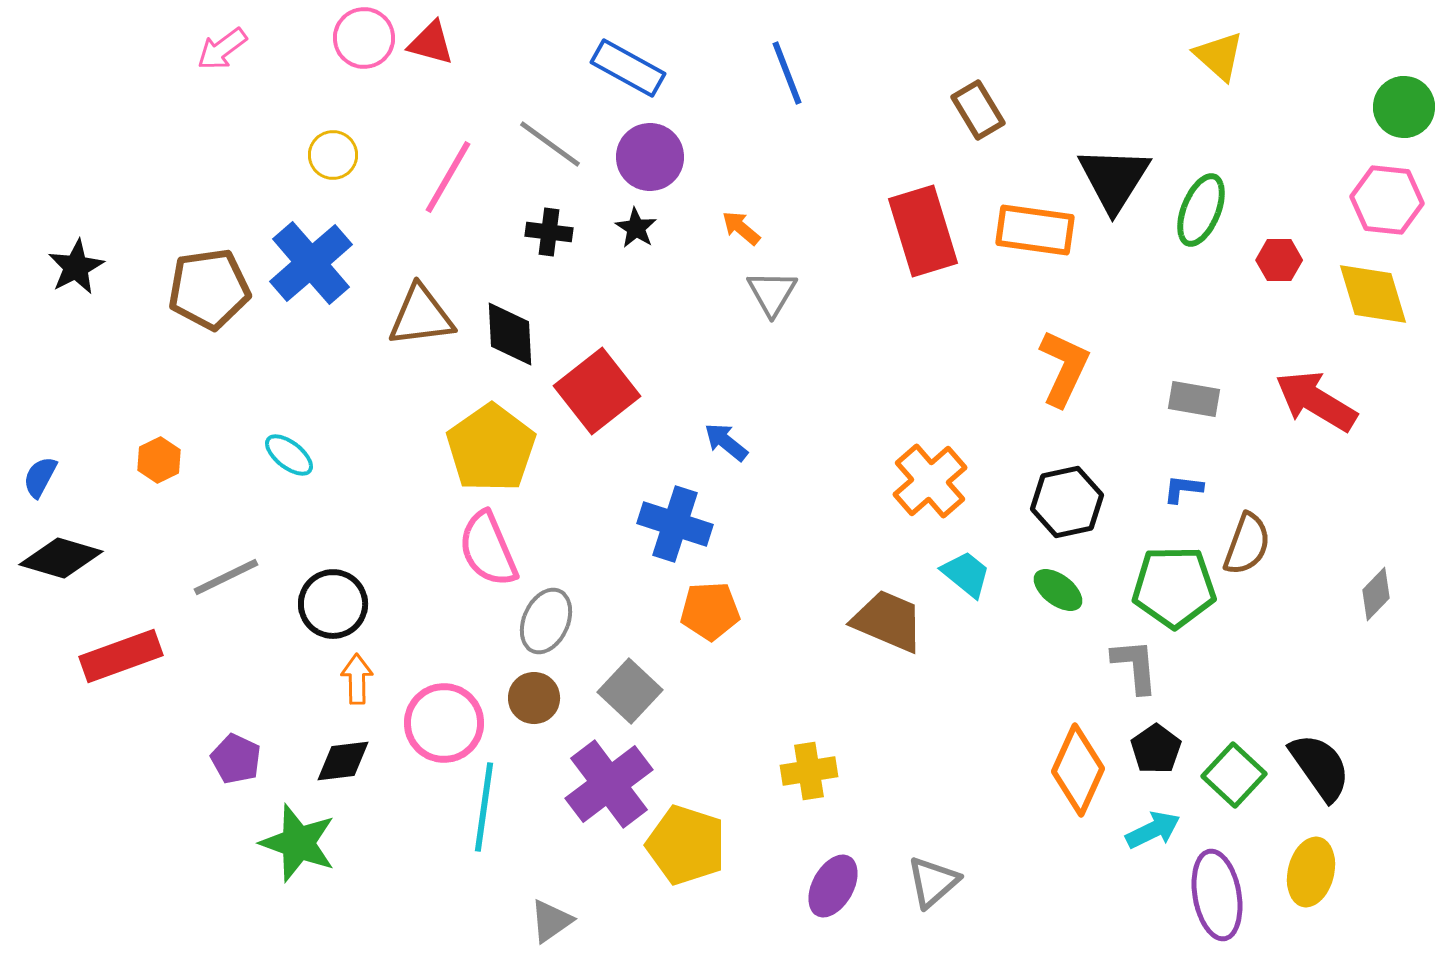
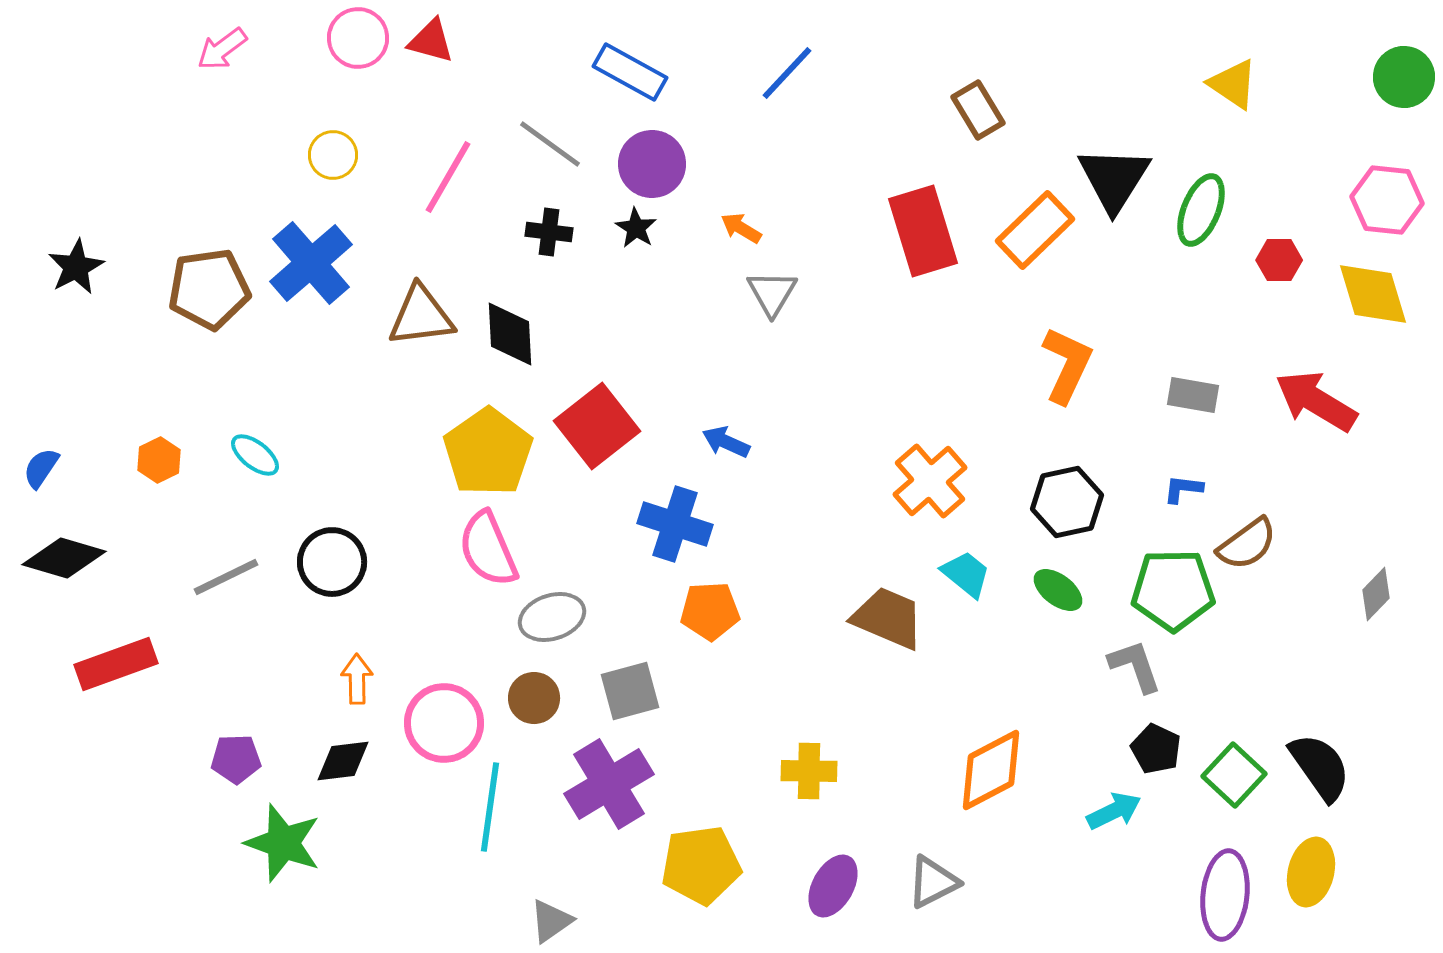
pink circle at (364, 38): moved 6 px left
red triangle at (431, 43): moved 2 px up
yellow triangle at (1219, 56): moved 14 px right, 28 px down; rotated 8 degrees counterclockwise
blue rectangle at (628, 68): moved 2 px right, 4 px down
blue line at (787, 73): rotated 64 degrees clockwise
green circle at (1404, 107): moved 30 px up
purple circle at (650, 157): moved 2 px right, 7 px down
orange arrow at (741, 228): rotated 9 degrees counterclockwise
orange rectangle at (1035, 230): rotated 52 degrees counterclockwise
orange L-shape at (1064, 368): moved 3 px right, 3 px up
red square at (597, 391): moved 35 px down
gray rectangle at (1194, 399): moved 1 px left, 4 px up
blue arrow at (726, 442): rotated 15 degrees counterclockwise
yellow pentagon at (491, 448): moved 3 px left, 4 px down
cyan ellipse at (289, 455): moved 34 px left
blue semicircle at (40, 477): moved 1 px right, 9 px up; rotated 6 degrees clockwise
brown semicircle at (1247, 544): rotated 34 degrees clockwise
black diamond at (61, 558): moved 3 px right
green pentagon at (1174, 587): moved 1 px left, 3 px down
black circle at (333, 604): moved 1 px left, 42 px up
gray ellipse at (546, 621): moved 6 px right, 4 px up; rotated 48 degrees clockwise
brown trapezoid at (888, 621): moved 3 px up
red rectangle at (121, 656): moved 5 px left, 8 px down
gray L-shape at (1135, 666): rotated 14 degrees counterclockwise
gray square at (630, 691): rotated 32 degrees clockwise
black pentagon at (1156, 749): rotated 12 degrees counterclockwise
purple pentagon at (236, 759): rotated 27 degrees counterclockwise
orange diamond at (1078, 770): moved 87 px left; rotated 38 degrees clockwise
yellow cross at (809, 771): rotated 10 degrees clockwise
purple cross at (609, 784): rotated 6 degrees clockwise
cyan line at (484, 807): moved 6 px right
cyan arrow at (1153, 830): moved 39 px left, 19 px up
green star at (298, 843): moved 15 px left
yellow pentagon at (686, 845): moved 15 px right, 20 px down; rotated 26 degrees counterclockwise
gray triangle at (933, 882): rotated 14 degrees clockwise
purple ellipse at (1217, 895): moved 8 px right; rotated 16 degrees clockwise
